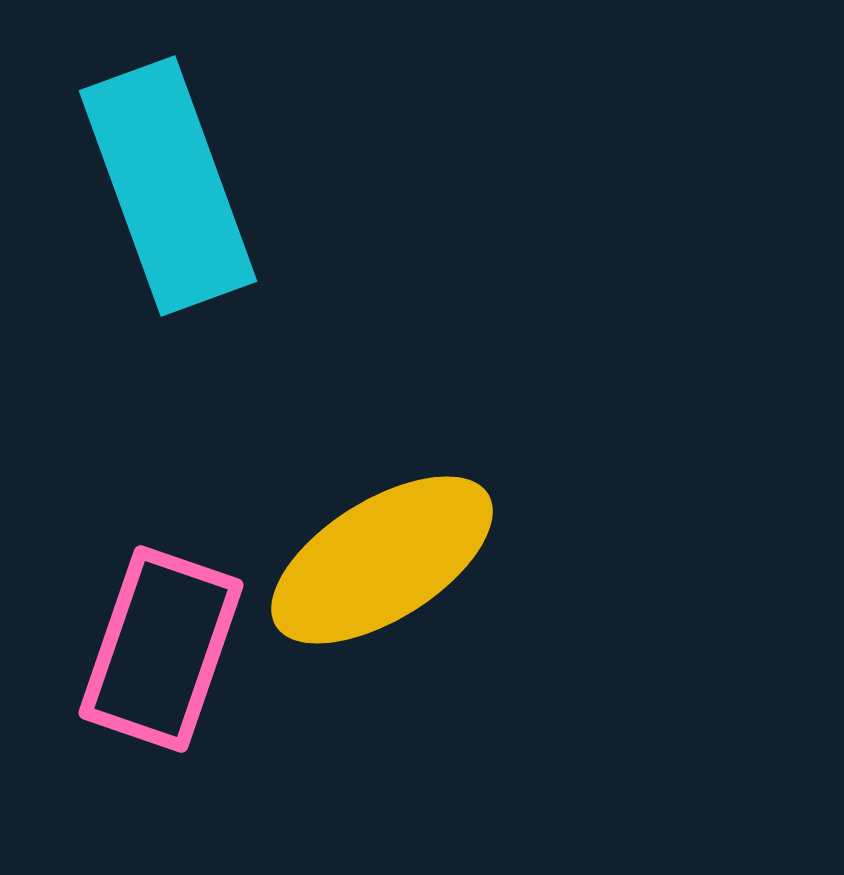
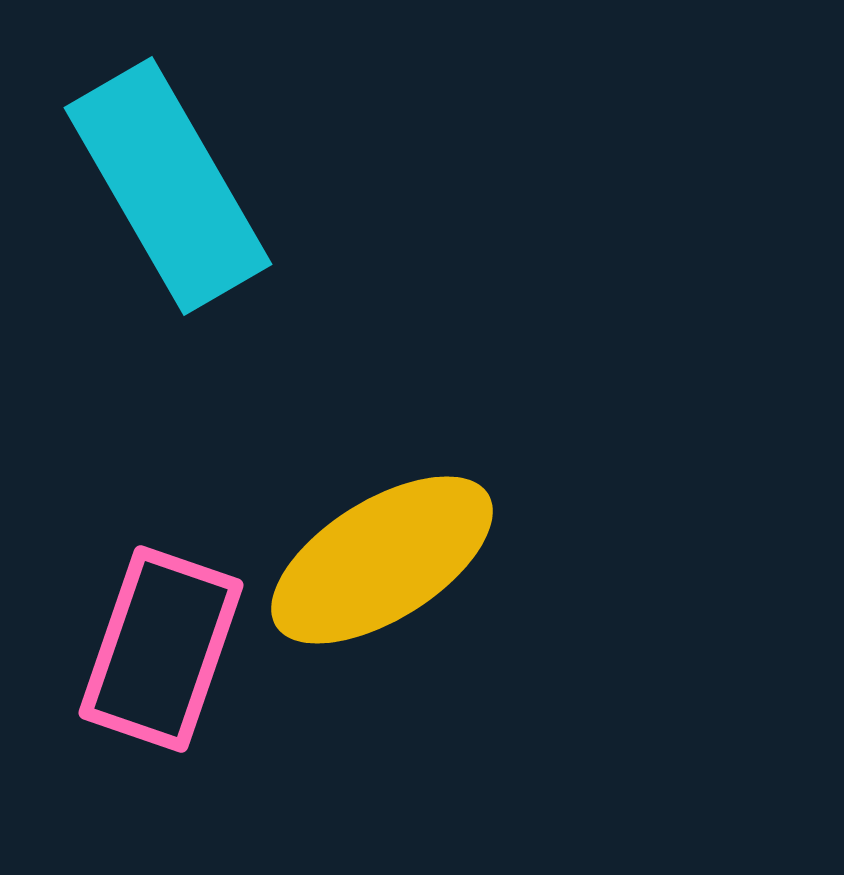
cyan rectangle: rotated 10 degrees counterclockwise
